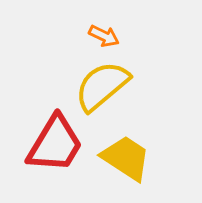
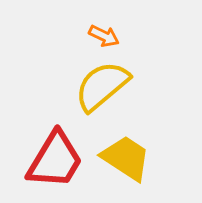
red trapezoid: moved 16 px down
